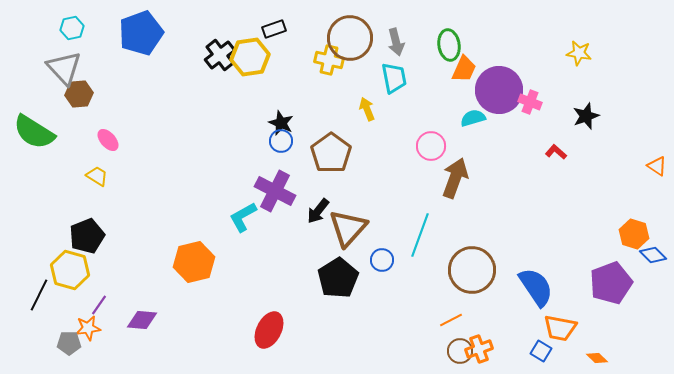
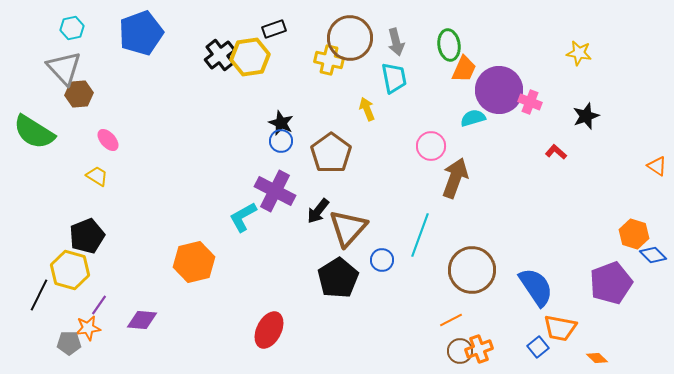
blue square at (541, 351): moved 3 px left, 4 px up; rotated 20 degrees clockwise
